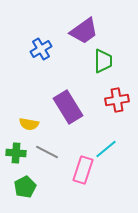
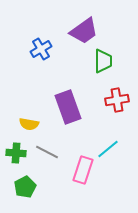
purple rectangle: rotated 12 degrees clockwise
cyan line: moved 2 px right
